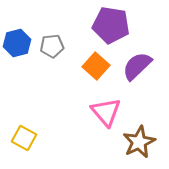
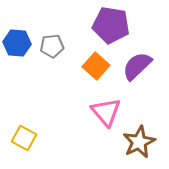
blue hexagon: rotated 20 degrees clockwise
